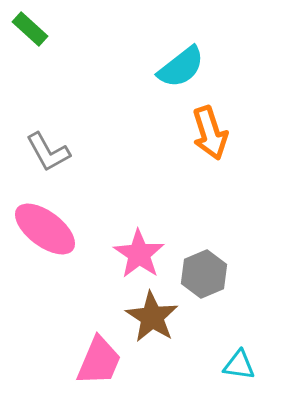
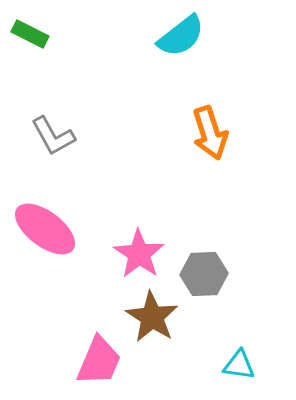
green rectangle: moved 5 px down; rotated 15 degrees counterclockwise
cyan semicircle: moved 31 px up
gray L-shape: moved 5 px right, 16 px up
gray hexagon: rotated 21 degrees clockwise
